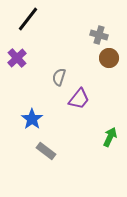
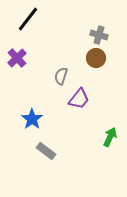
brown circle: moved 13 px left
gray semicircle: moved 2 px right, 1 px up
